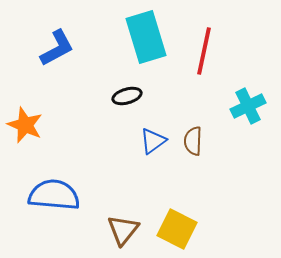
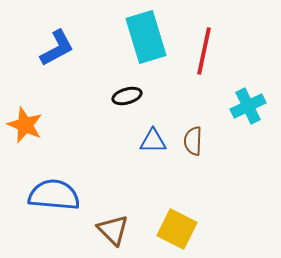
blue triangle: rotated 36 degrees clockwise
brown triangle: moved 10 px left; rotated 24 degrees counterclockwise
